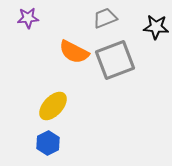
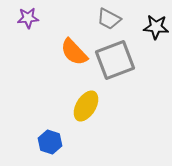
gray trapezoid: moved 4 px right, 1 px down; rotated 130 degrees counterclockwise
orange semicircle: rotated 20 degrees clockwise
yellow ellipse: moved 33 px right; rotated 12 degrees counterclockwise
blue hexagon: moved 2 px right, 1 px up; rotated 15 degrees counterclockwise
